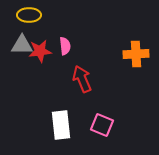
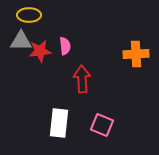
gray triangle: moved 1 px left, 4 px up
red arrow: rotated 20 degrees clockwise
white rectangle: moved 2 px left, 2 px up; rotated 12 degrees clockwise
